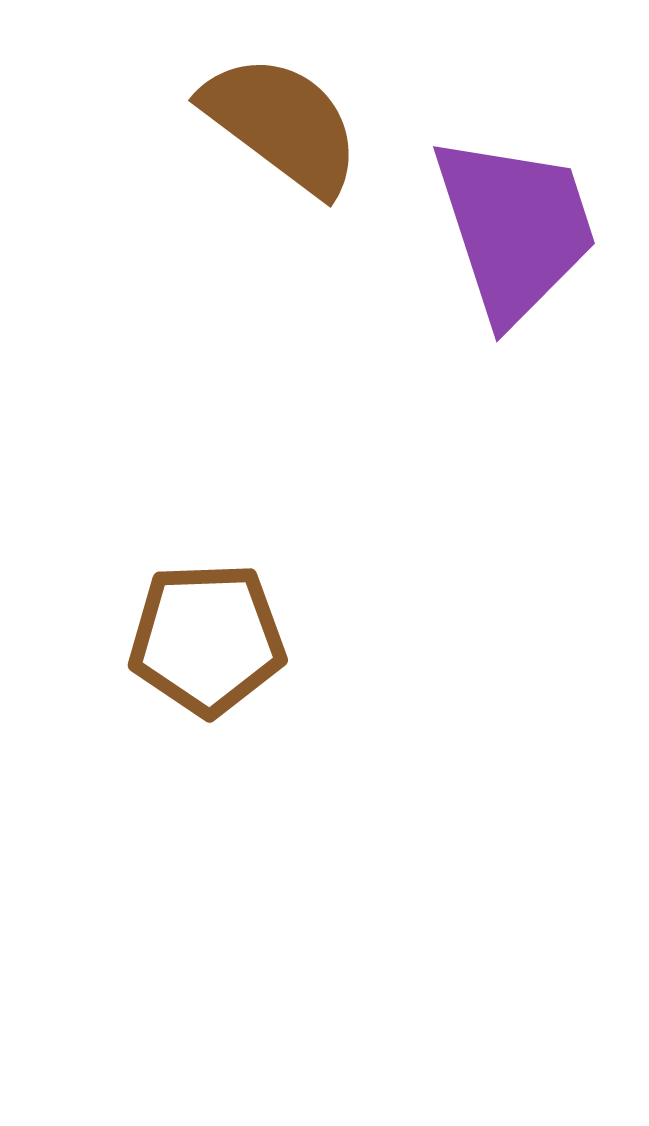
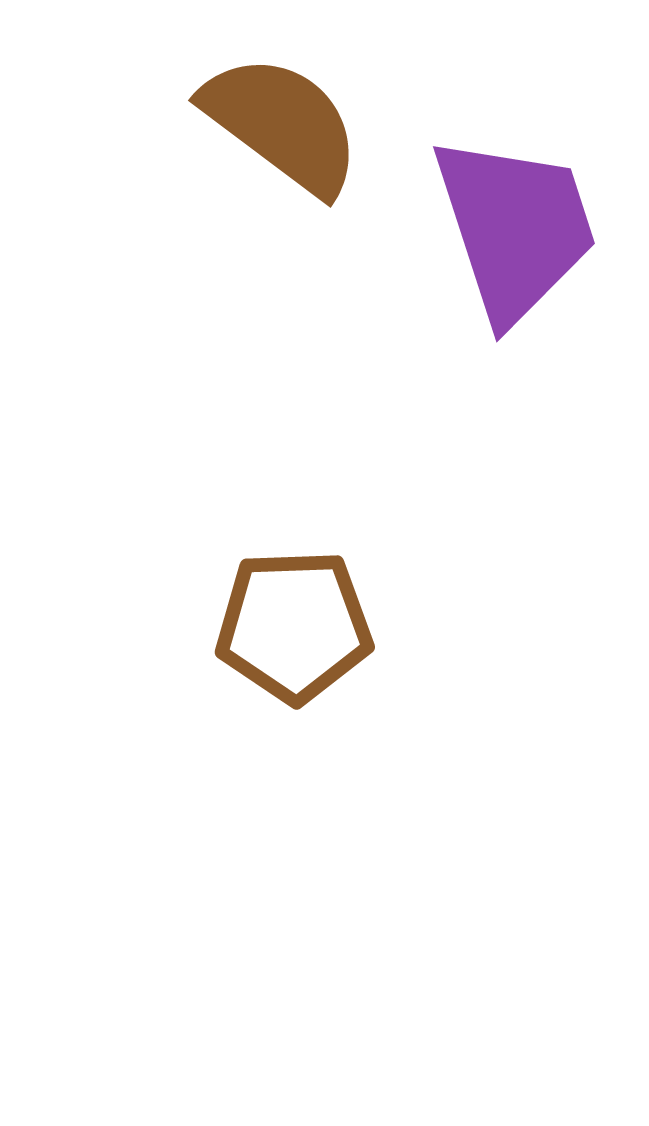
brown pentagon: moved 87 px right, 13 px up
